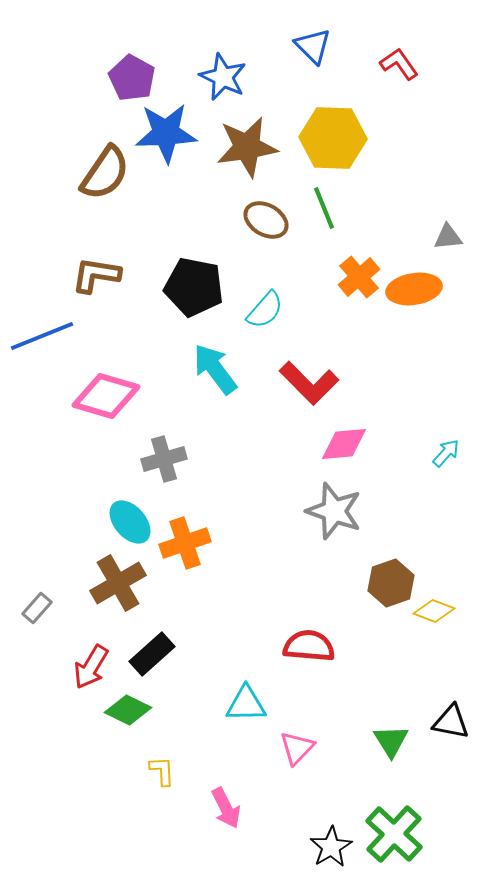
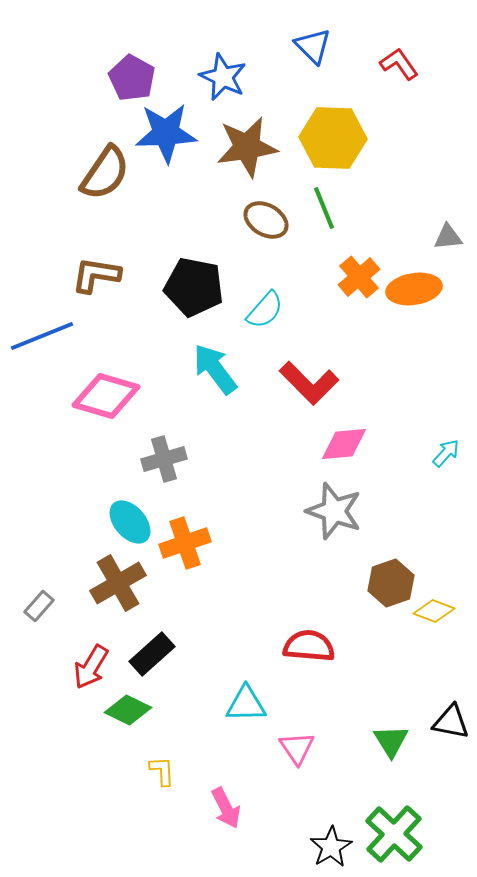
gray rectangle at (37, 608): moved 2 px right, 2 px up
pink triangle at (297, 748): rotated 18 degrees counterclockwise
